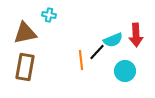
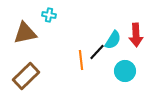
cyan semicircle: rotated 36 degrees counterclockwise
brown rectangle: moved 1 px right, 9 px down; rotated 36 degrees clockwise
